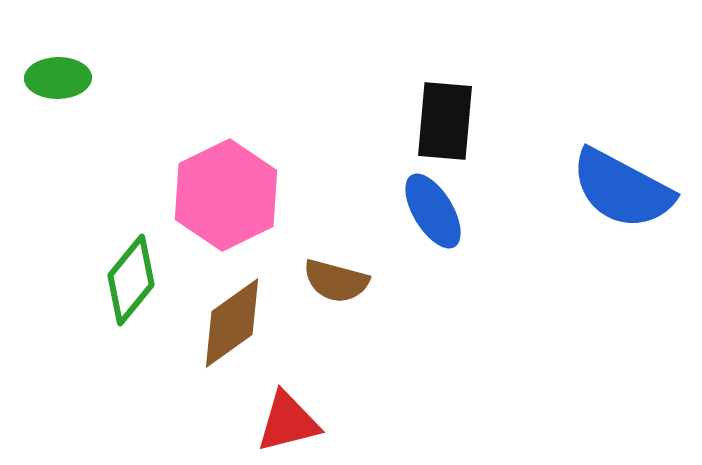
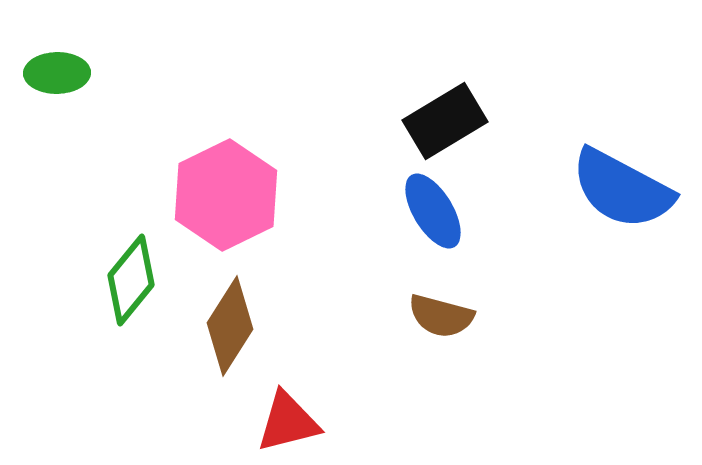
green ellipse: moved 1 px left, 5 px up
black rectangle: rotated 54 degrees clockwise
brown semicircle: moved 105 px right, 35 px down
brown diamond: moved 2 px left, 3 px down; rotated 22 degrees counterclockwise
